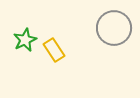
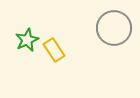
green star: moved 2 px right
